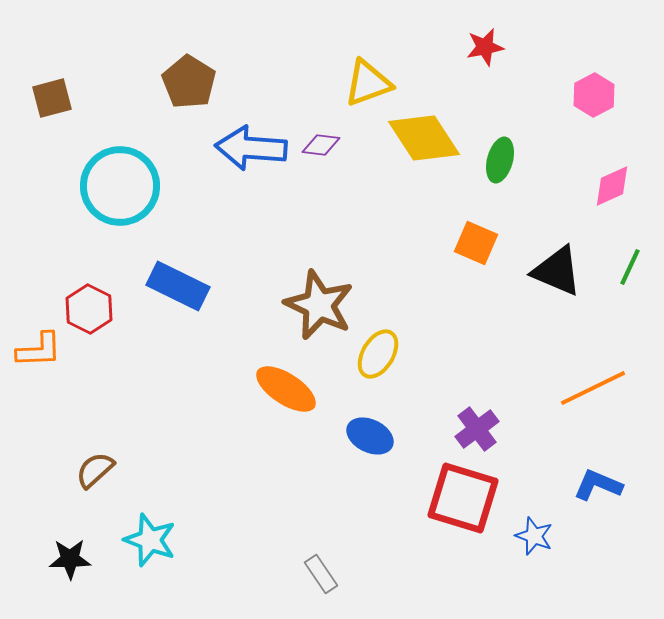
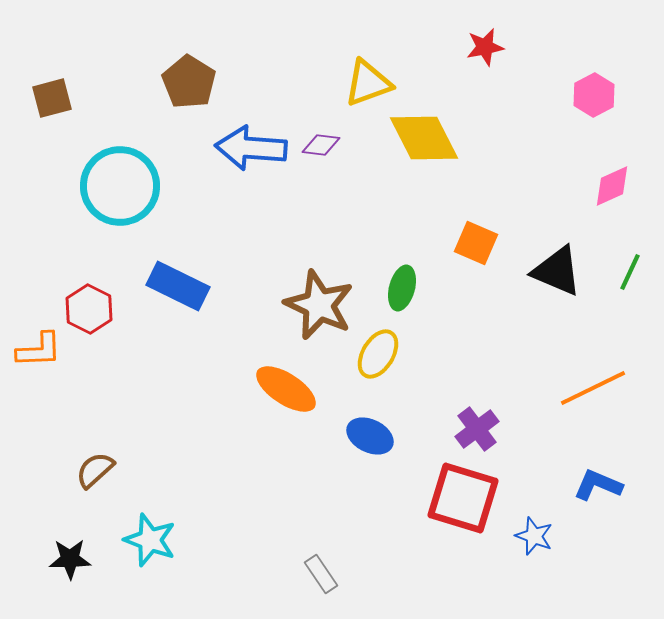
yellow diamond: rotated 6 degrees clockwise
green ellipse: moved 98 px left, 128 px down
green line: moved 5 px down
